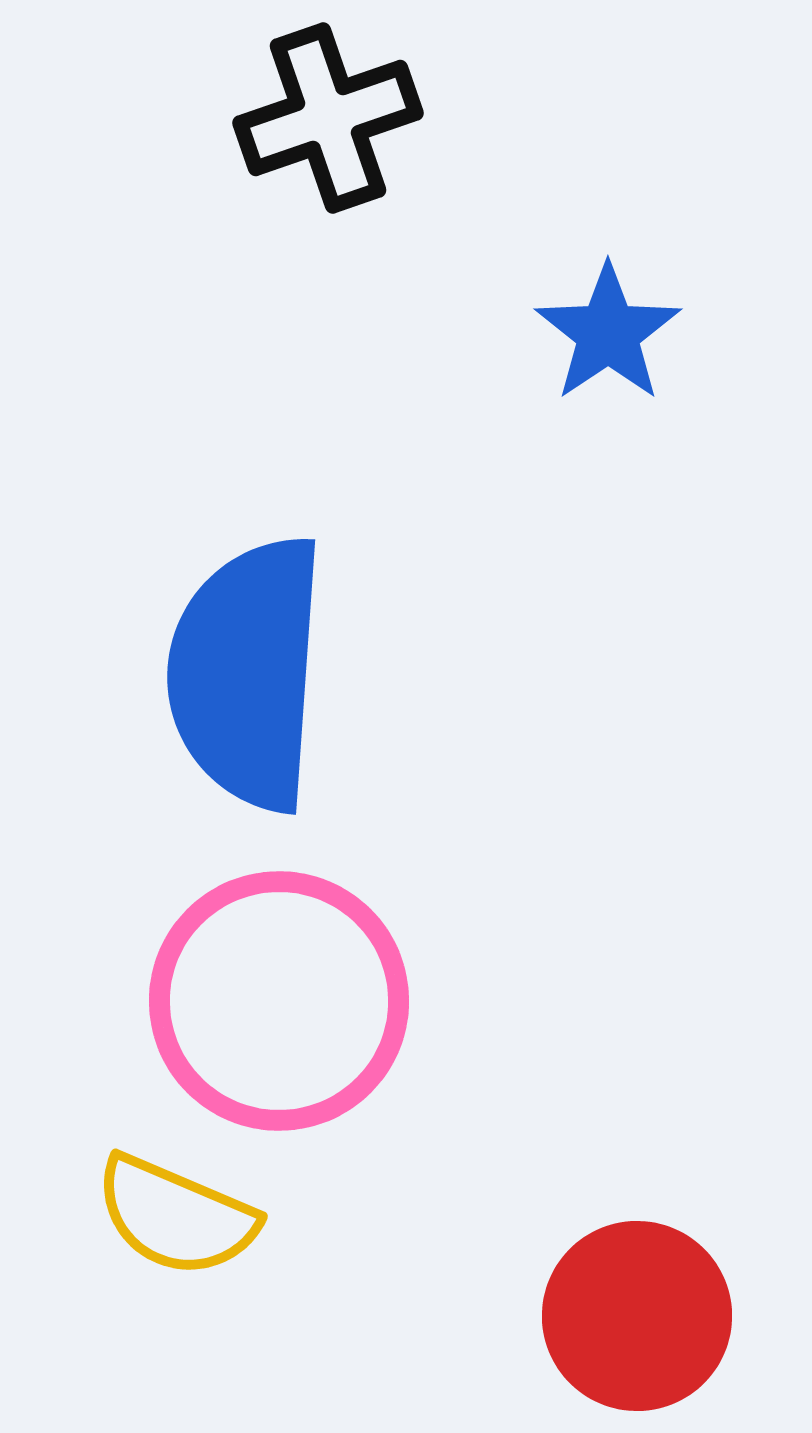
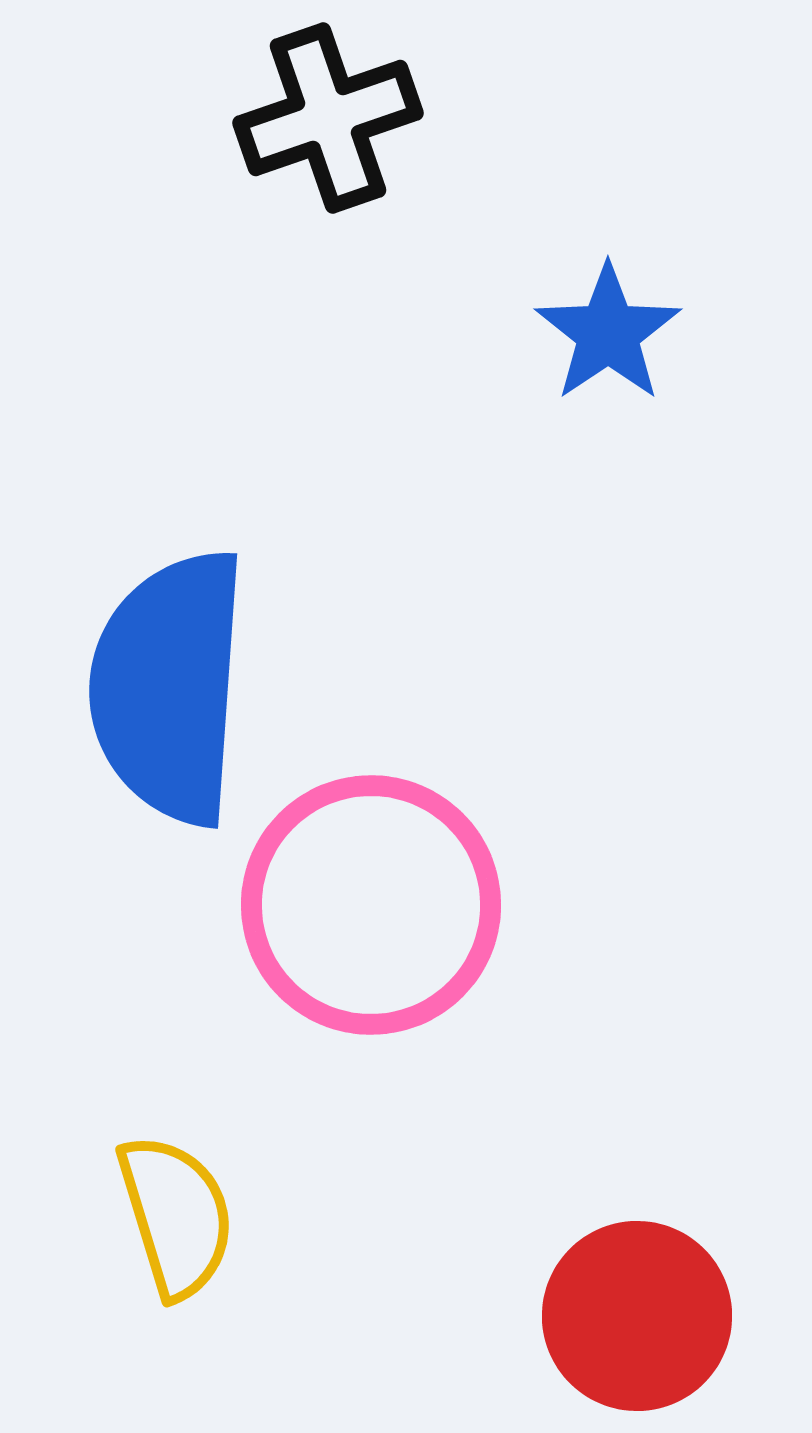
blue semicircle: moved 78 px left, 14 px down
pink circle: moved 92 px right, 96 px up
yellow semicircle: rotated 130 degrees counterclockwise
